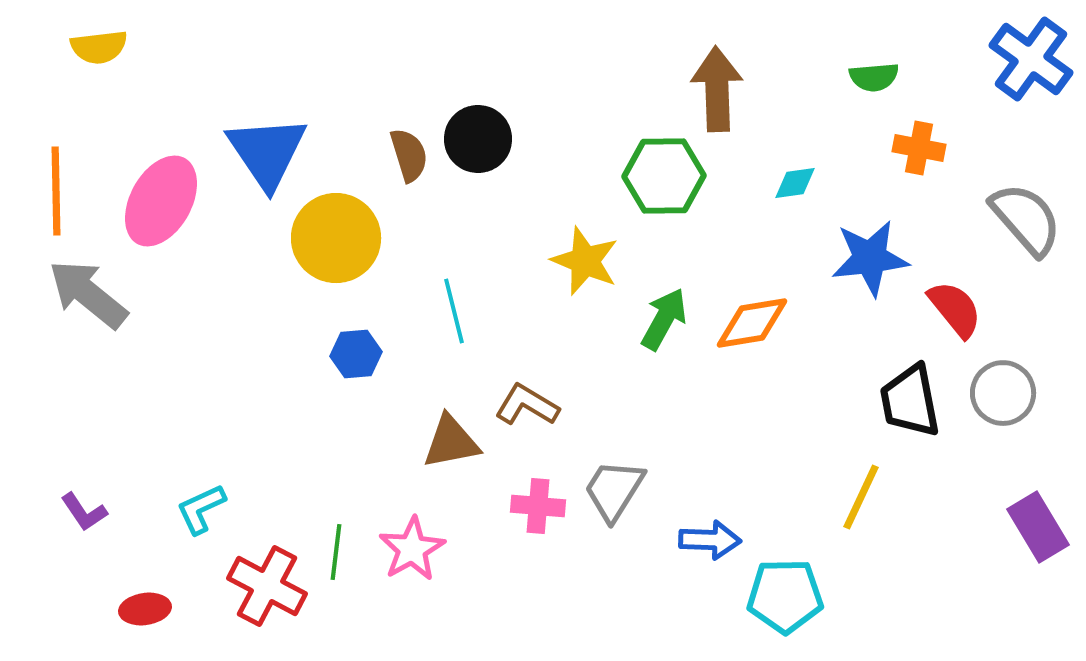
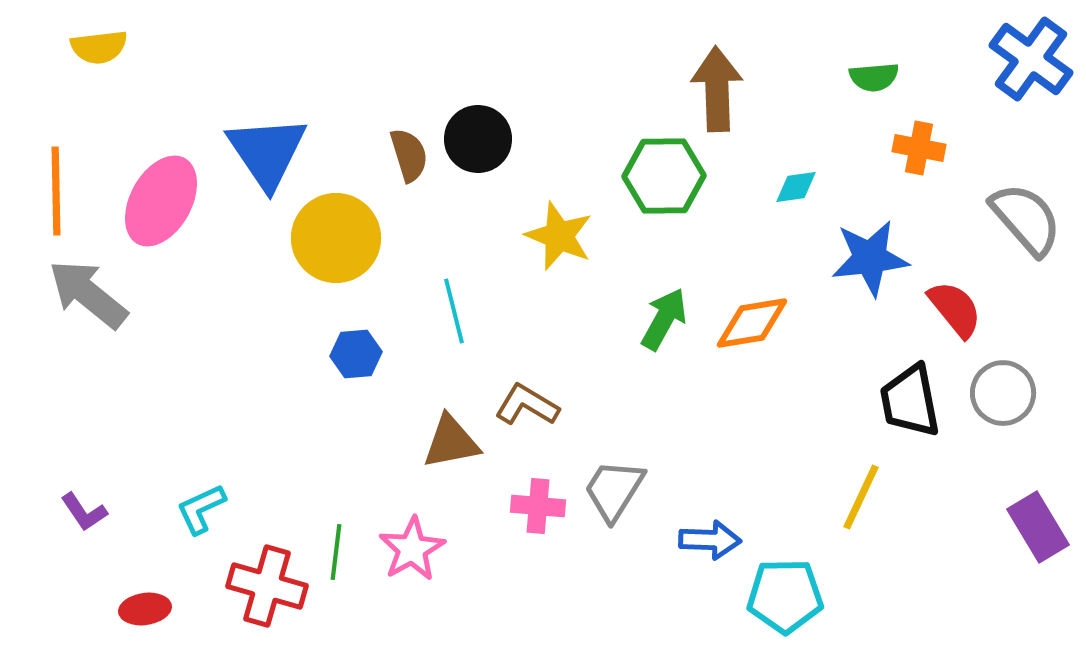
cyan diamond: moved 1 px right, 4 px down
yellow star: moved 26 px left, 25 px up
red cross: rotated 12 degrees counterclockwise
